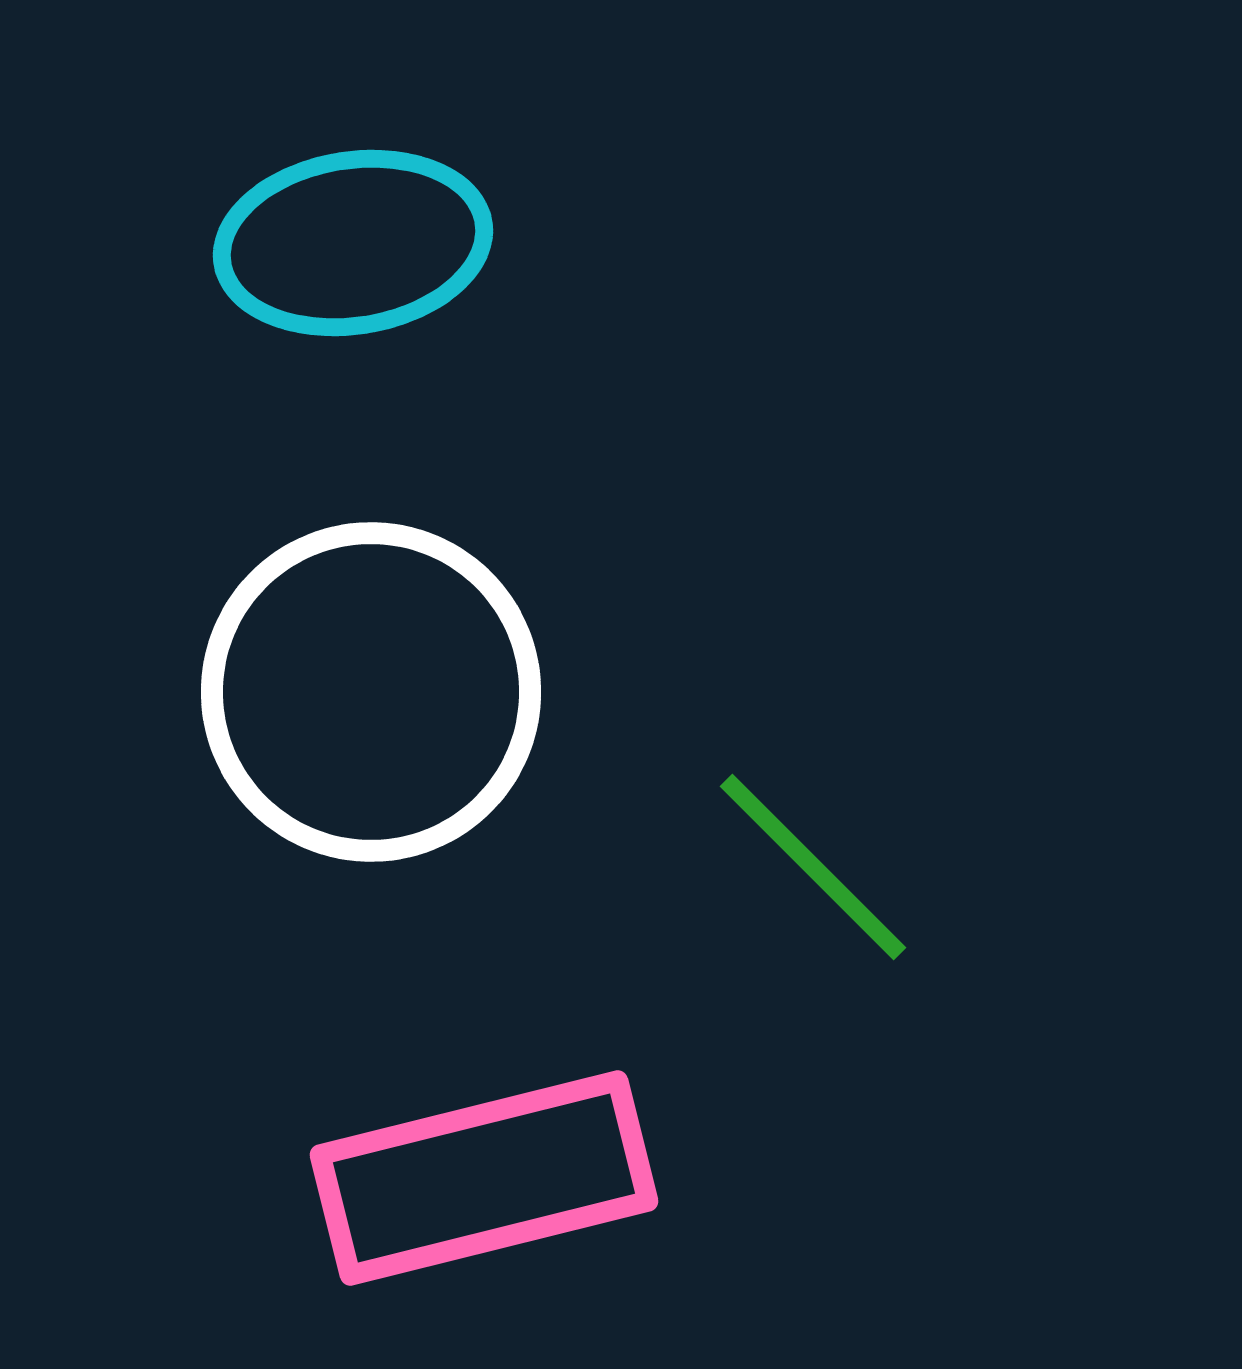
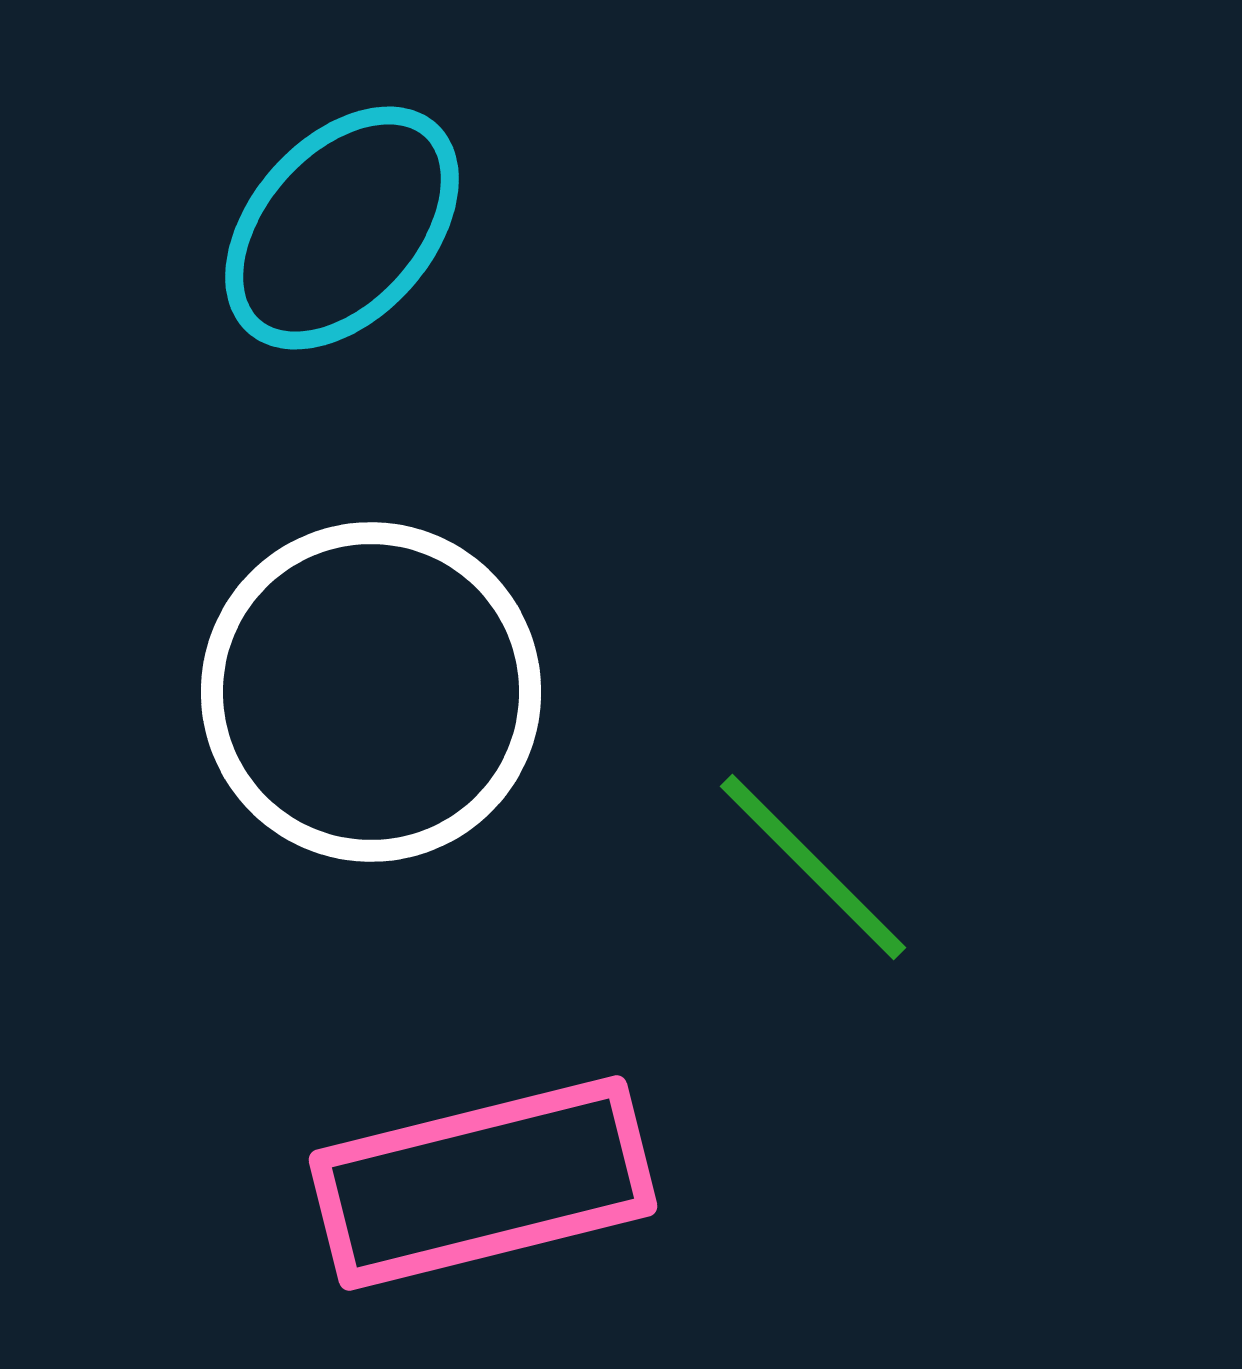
cyan ellipse: moved 11 px left, 15 px up; rotated 39 degrees counterclockwise
pink rectangle: moved 1 px left, 5 px down
